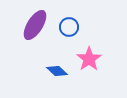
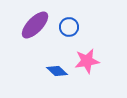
purple ellipse: rotated 12 degrees clockwise
pink star: moved 2 px left, 2 px down; rotated 25 degrees clockwise
